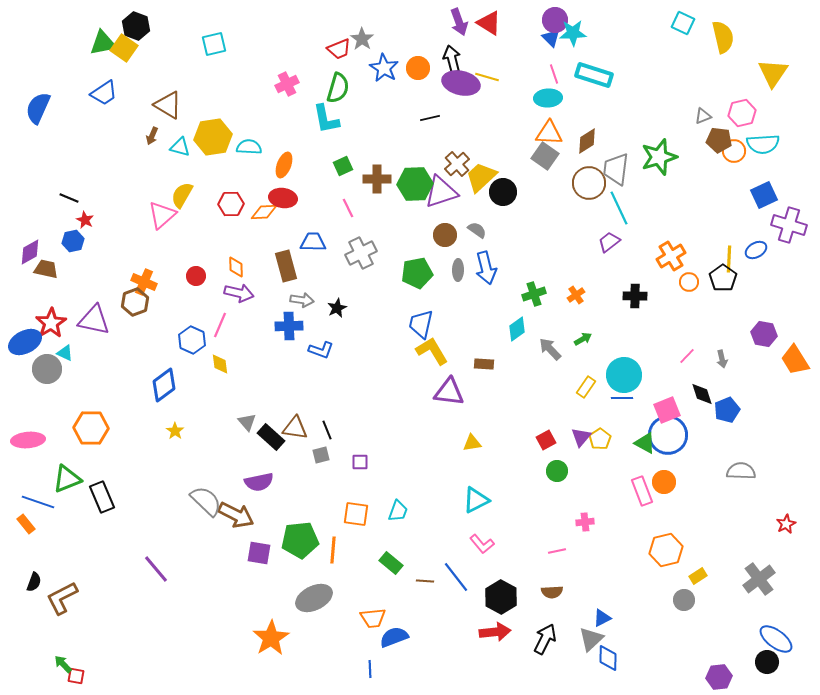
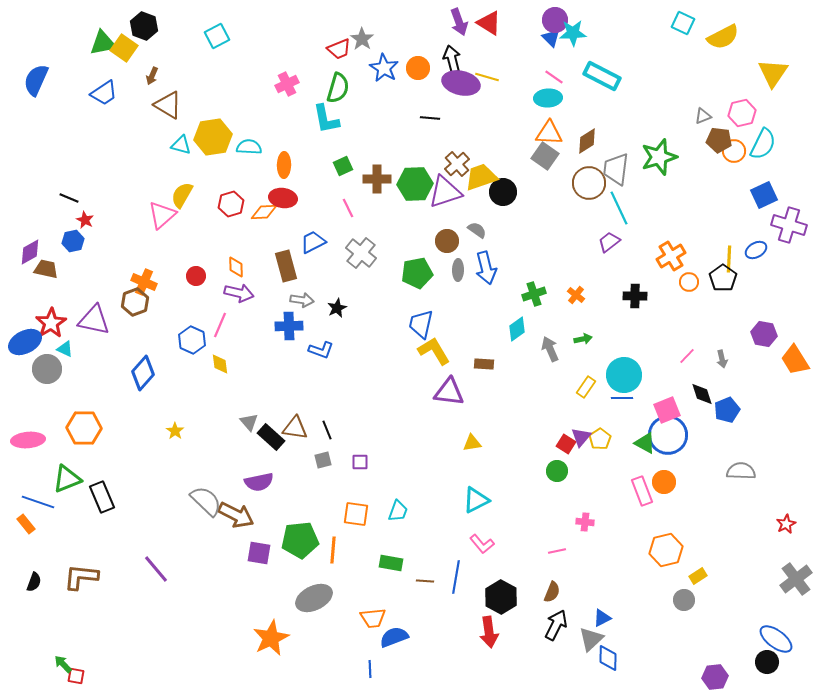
black hexagon at (136, 26): moved 8 px right
yellow semicircle at (723, 37): rotated 76 degrees clockwise
cyan square at (214, 44): moved 3 px right, 8 px up; rotated 15 degrees counterclockwise
pink line at (554, 74): moved 3 px down; rotated 36 degrees counterclockwise
cyan rectangle at (594, 75): moved 8 px right, 1 px down; rotated 9 degrees clockwise
blue semicircle at (38, 108): moved 2 px left, 28 px up
black line at (430, 118): rotated 18 degrees clockwise
brown arrow at (152, 136): moved 60 px up
cyan semicircle at (763, 144): rotated 60 degrees counterclockwise
cyan triangle at (180, 147): moved 1 px right, 2 px up
orange ellipse at (284, 165): rotated 20 degrees counterclockwise
yellow trapezoid at (481, 177): rotated 24 degrees clockwise
purple triangle at (441, 192): moved 4 px right
red hexagon at (231, 204): rotated 15 degrees counterclockwise
brown circle at (445, 235): moved 2 px right, 6 px down
blue trapezoid at (313, 242): rotated 28 degrees counterclockwise
gray cross at (361, 253): rotated 24 degrees counterclockwise
orange cross at (576, 295): rotated 18 degrees counterclockwise
green arrow at (583, 339): rotated 18 degrees clockwise
gray arrow at (550, 349): rotated 20 degrees clockwise
yellow L-shape at (432, 351): moved 2 px right
cyan triangle at (65, 353): moved 4 px up
blue diamond at (164, 385): moved 21 px left, 12 px up; rotated 12 degrees counterclockwise
gray triangle at (247, 422): moved 2 px right
orange hexagon at (91, 428): moved 7 px left
red square at (546, 440): moved 20 px right, 4 px down; rotated 30 degrees counterclockwise
gray square at (321, 455): moved 2 px right, 5 px down
pink cross at (585, 522): rotated 12 degrees clockwise
green rectangle at (391, 563): rotated 30 degrees counterclockwise
blue line at (456, 577): rotated 48 degrees clockwise
gray cross at (759, 579): moved 37 px right
brown semicircle at (552, 592): rotated 65 degrees counterclockwise
brown L-shape at (62, 598): moved 19 px right, 21 px up; rotated 33 degrees clockwise
red arrow at (495, 632): moved 6 px left; rotated 88 degrees clockwise
orange star at (271, 638): rotated 6 degrees clockwise
black arrow at (545, 639): moved 11 px right, 14 px up
purple hexagon at (719, 677): moved 4 px left
